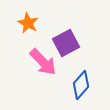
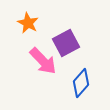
pink arrow: moved 1 px up
blue diamond: moved 2 px up
